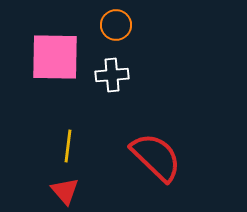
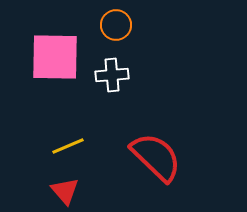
yellow line: rotated 60 degrees clockwise
